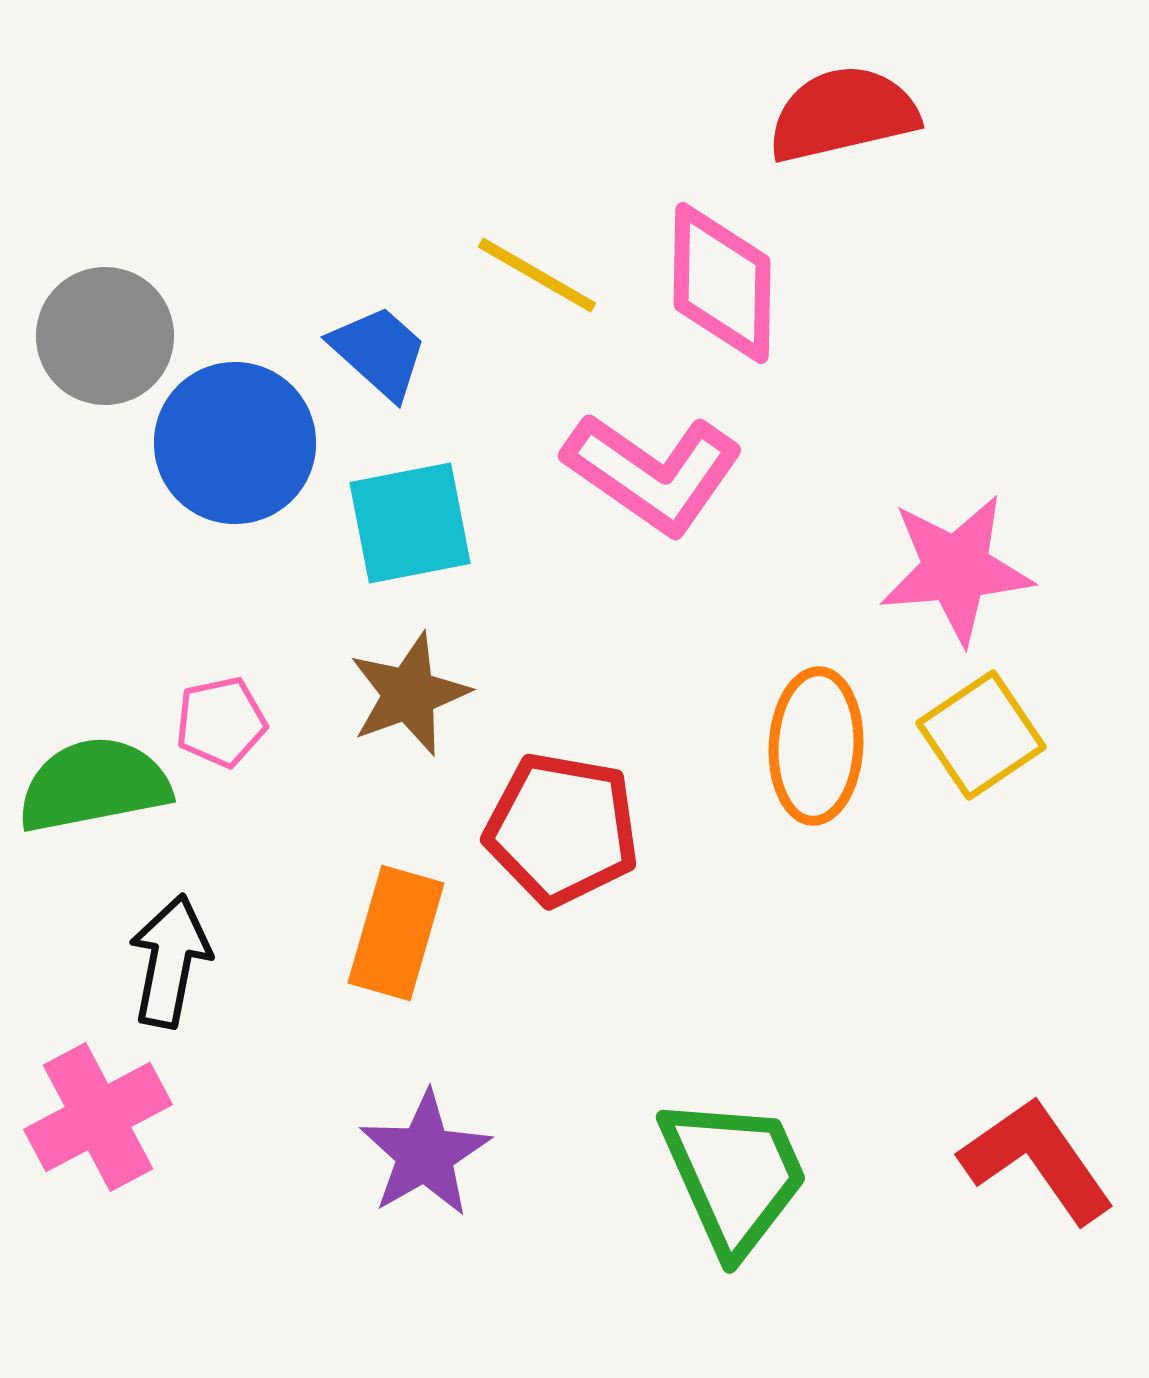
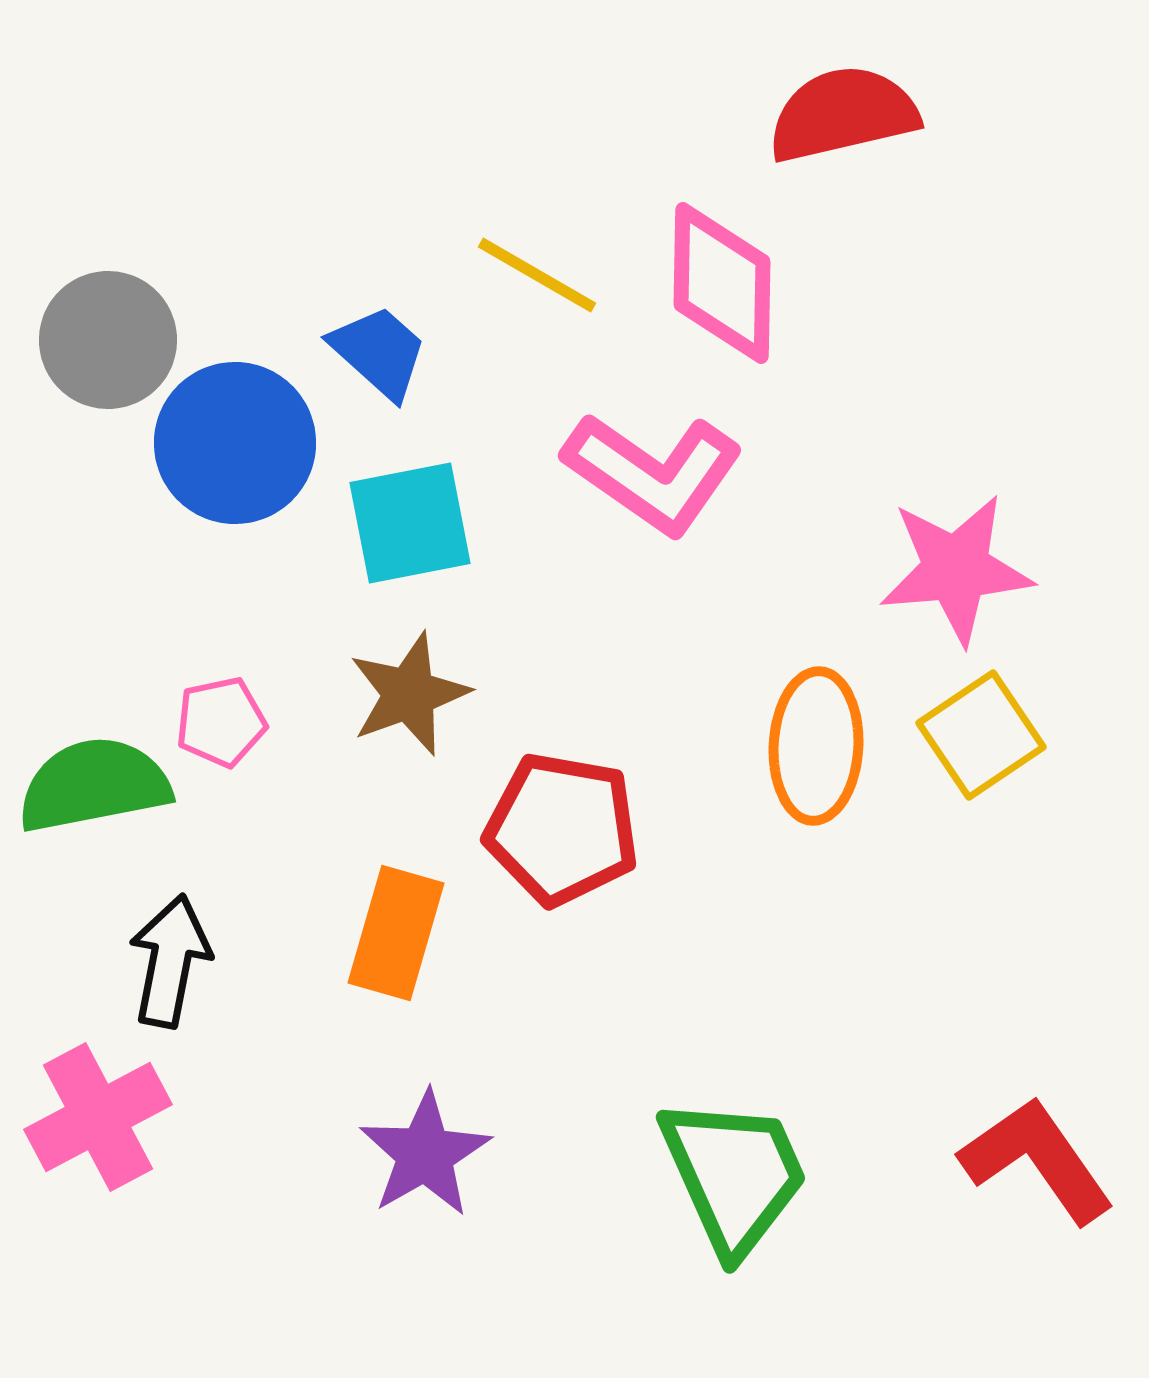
gray circle: moved 3 px right, 4 px down
